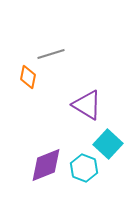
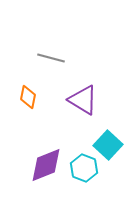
gray line: moved 4 px down; rotated 32 degrees clockwise
orange diamond: moved 20 px down
purple triangle: moved 4 px left, 5 px up
cyan square: moved 1 px down
